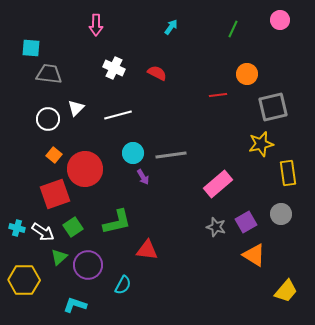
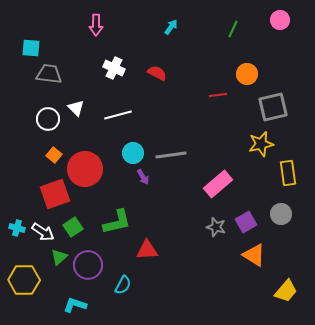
white triangle: rotated 30 degrees counterclockwise
red triangle: rotated 10 degrees counterclockwise
